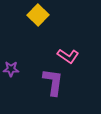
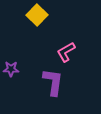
yellow square: moved 1 px left
pink L-shape: moved 2 px left, 4 px up; rotated 115 degrees clockwise
